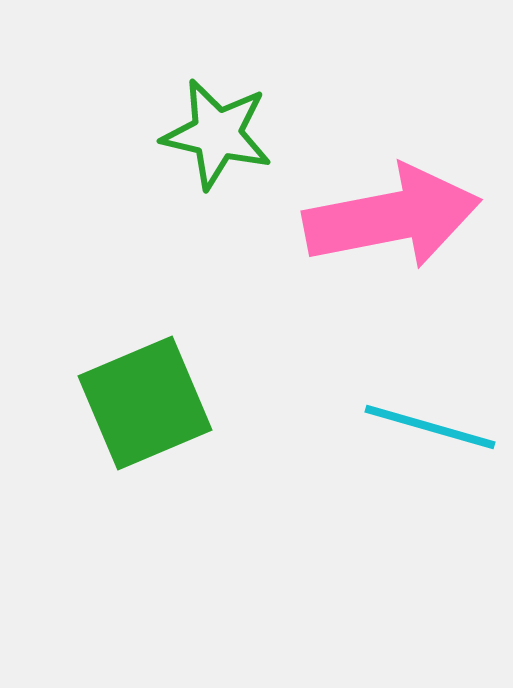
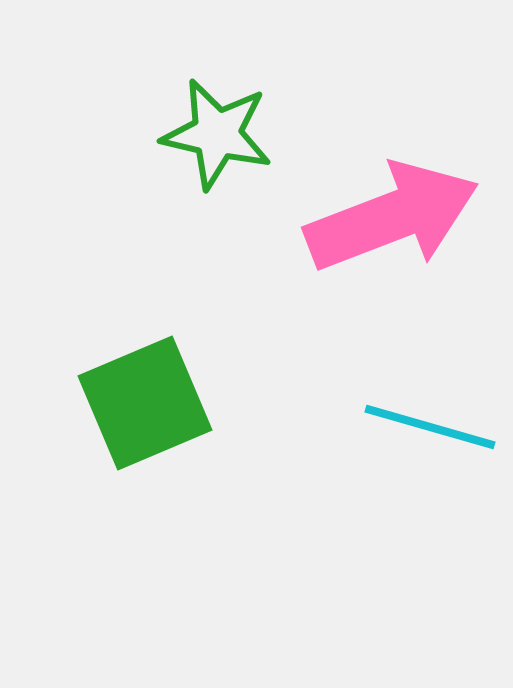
pink arrow: rotated 10 degrees counterclockwise
